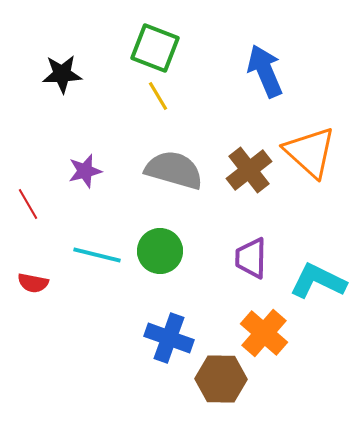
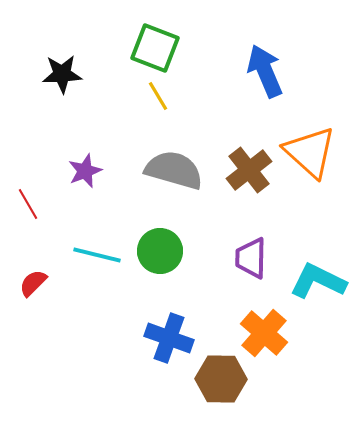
purple star: rotated 8 degrees counterclockwise
red semicircle: rotated 124 degrees clockwise
